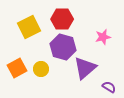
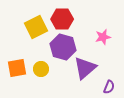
yellow square: moved 7 px right
orange square: rotated 18 degrees clockwise
purple semicircle: rotated 80 degrees clockwise
